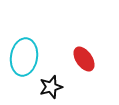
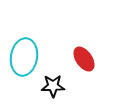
black star: moved 2 px right, 1 px up; rotated 15 degrees clockwise
